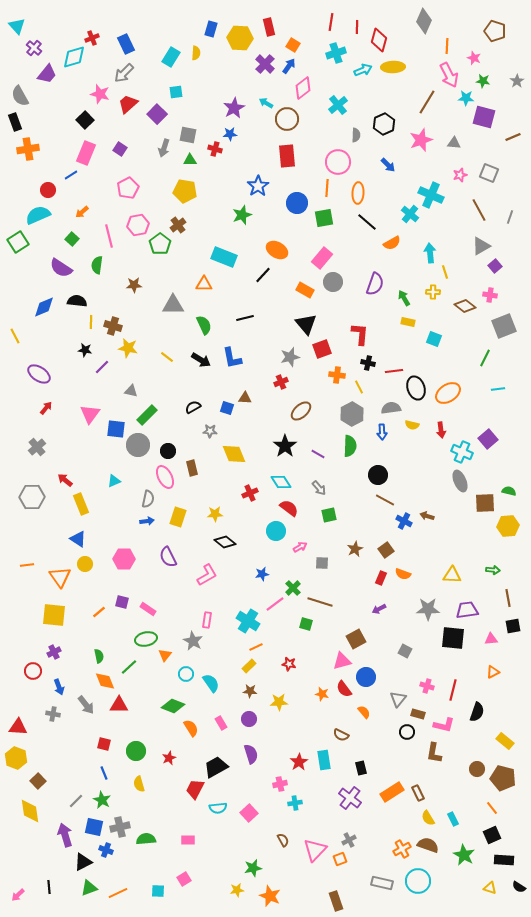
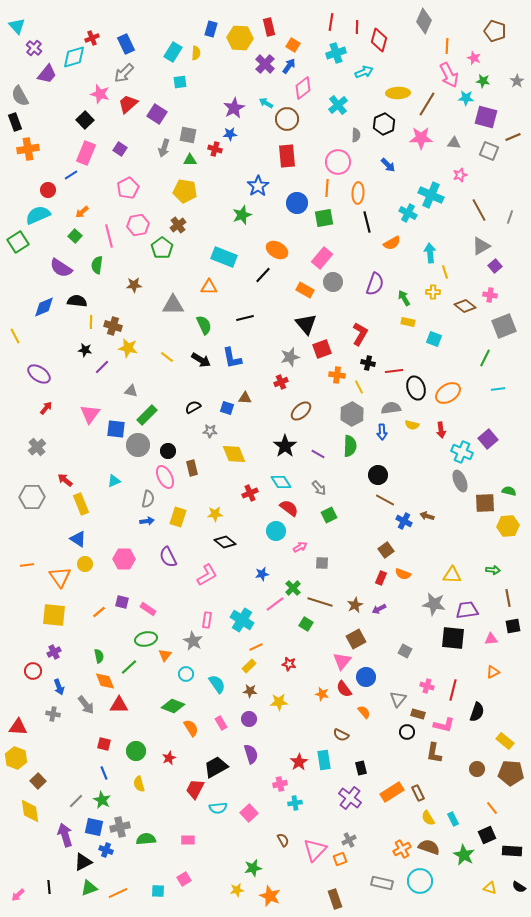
cyan rectangle at (171, 57): moved 2 px right, 5 px up
yellow ellipse at (393, 67): moved 5 px right, 26 px down
cyan arrow at (363, 70): moved 1 px right, 2 px down
cyan square at (176, 92): moved 4 px right, 10 px up
brown line at (427, 102): moved 2 px down
purple square at (157, 114): rotated 12 degrees counterclockwise
purple square at (484, 117): moved 2 px right
pink star at (421, 140): moved 2 px up; rotated 20 degrees clockwise
gray square at (489, 173): moved 22 px up
cyan cross at (410, 214): moved 2 px left, 1 px up; rotated 12 degrees counterclockwise
black line at (367, 222): rotated 35 degrees clockwise
green square at (72, 239): moved 3 px right, 3 px up
green pentagon at (160, 244): moved 2 px right, 4 px down
orange triangle at (204, 284): moved 5 px right, 3 px down
red L-shape at (360, 334): rotated 25 degrees clockwise
green square at (329, 515): rotated 14 degrees counterclockwise
brown star at (355, 549): moved 56 px down
gray star at (428, 609): moved 6 px right, 5 px up; rotated 10 degrees clockwise
cyan cross at (248, 621): moved 6 px left, 1 px up
green square at (306, 624): rotated 16 degrees clockwise
pink triangle at (342, 661): rotated 36 degrees counterclockwise
cyan semicircle at (211, 683): moved 6 px right, 1 px down
brown pentagon at (503, 778): moved 8 px right, 5 px up; rotated 10 degrees counterclockwise
black square at (492, 835): moved 5 px left
brown semicircle at (428, 845): moved 1 px right, 2 px down
black rectangle at (504, 860): moved 8 px right, 9 px up
cyan circle at (418, 881): moved 2 px right
brown rectangle at (336, 901): moved 1 px left, 2 px up
